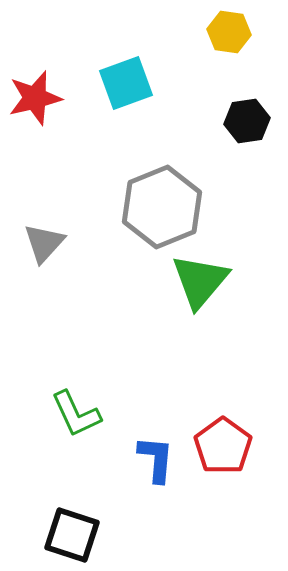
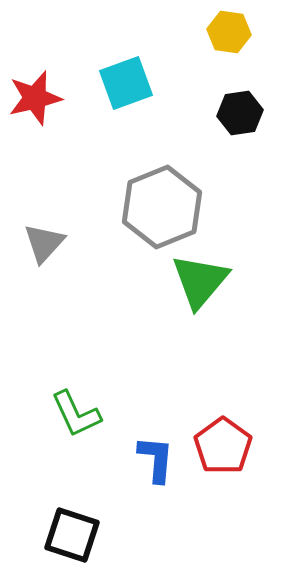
black hexagon: moved 7 px left, 8 px up
